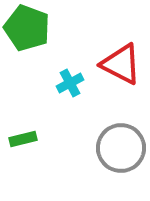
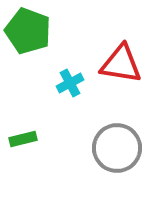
green pentagon: moved 1 px right, 3 px down
red triangle: rotated 18 degrees counterclockwise
gray circle: moved 4 px left
